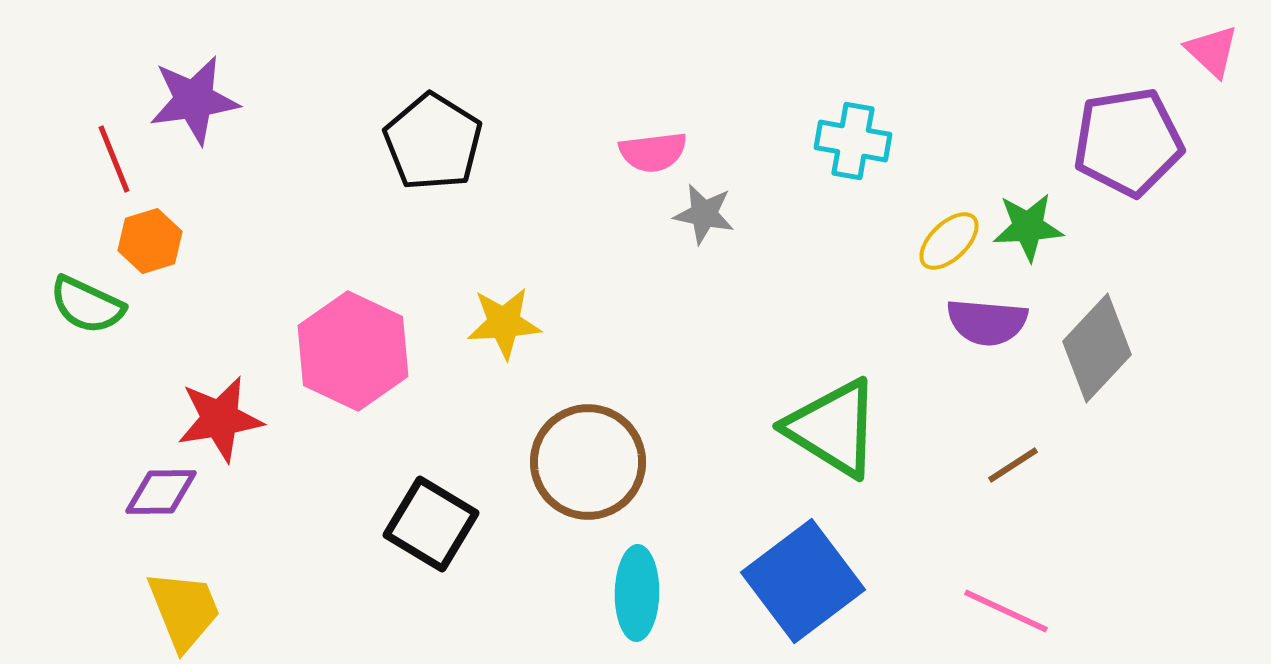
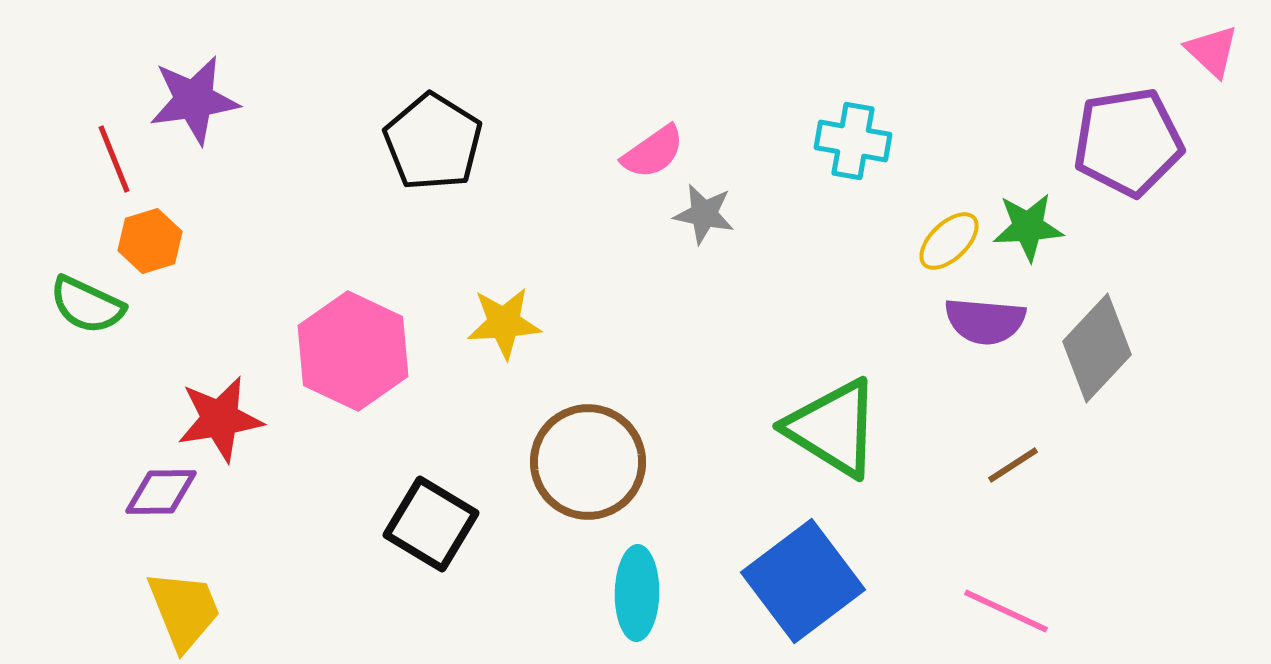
pink semicircle: rotated 28 degrees counterclockwise
purple semicircle: moved 2 px left, 1 px up
